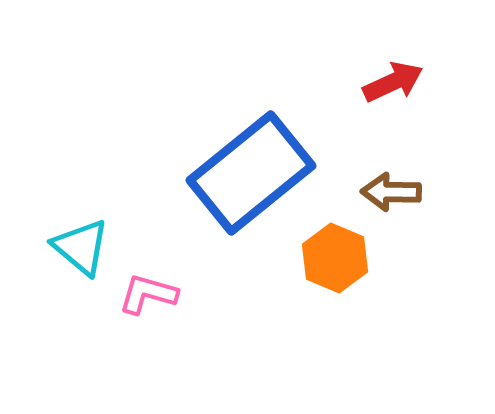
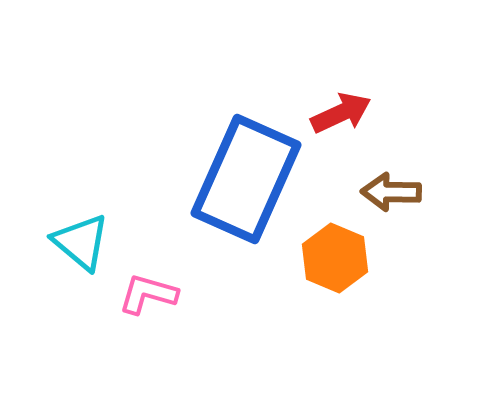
red arrow: moved 52 px left, 31 px down
blue rectangle: moved 5 px left, 6 px down; rotated 27 degrees counterclockwise
cyan triangle: moved 5 px up
